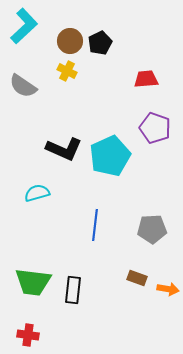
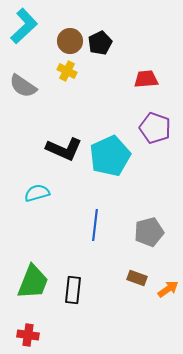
gray pentagon: moved 3 px left, 3 px down; rotated 12 degrees counterclockwise
green trapezoid: rotated 75 degrees counterclockwise
orange arrow: rotated 45 degrees counterclockwise
